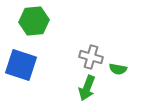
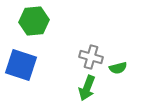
green semicircle: moved 1 px up; rotated 24 degrees counterclockwise
